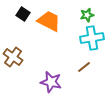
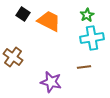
green star: rotated 16 degrees counterclockwise
brown line: rotated 32 degrees clockwise
